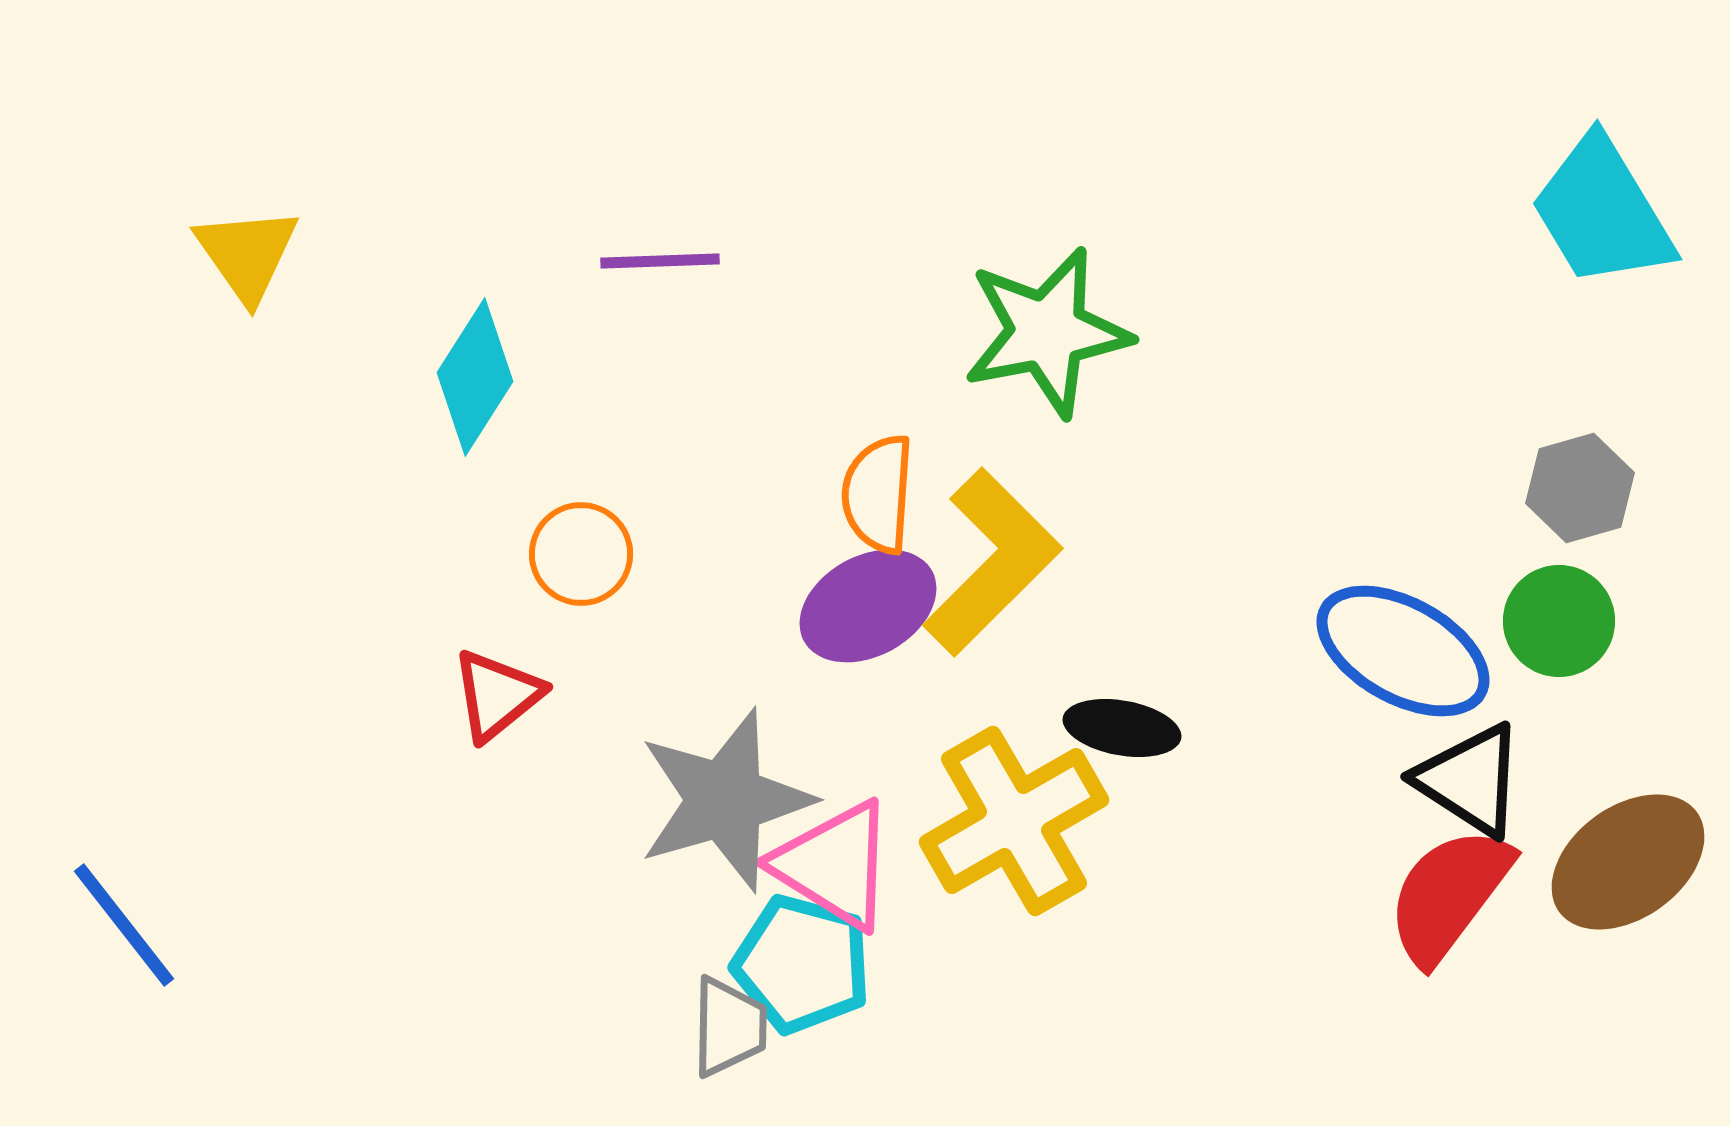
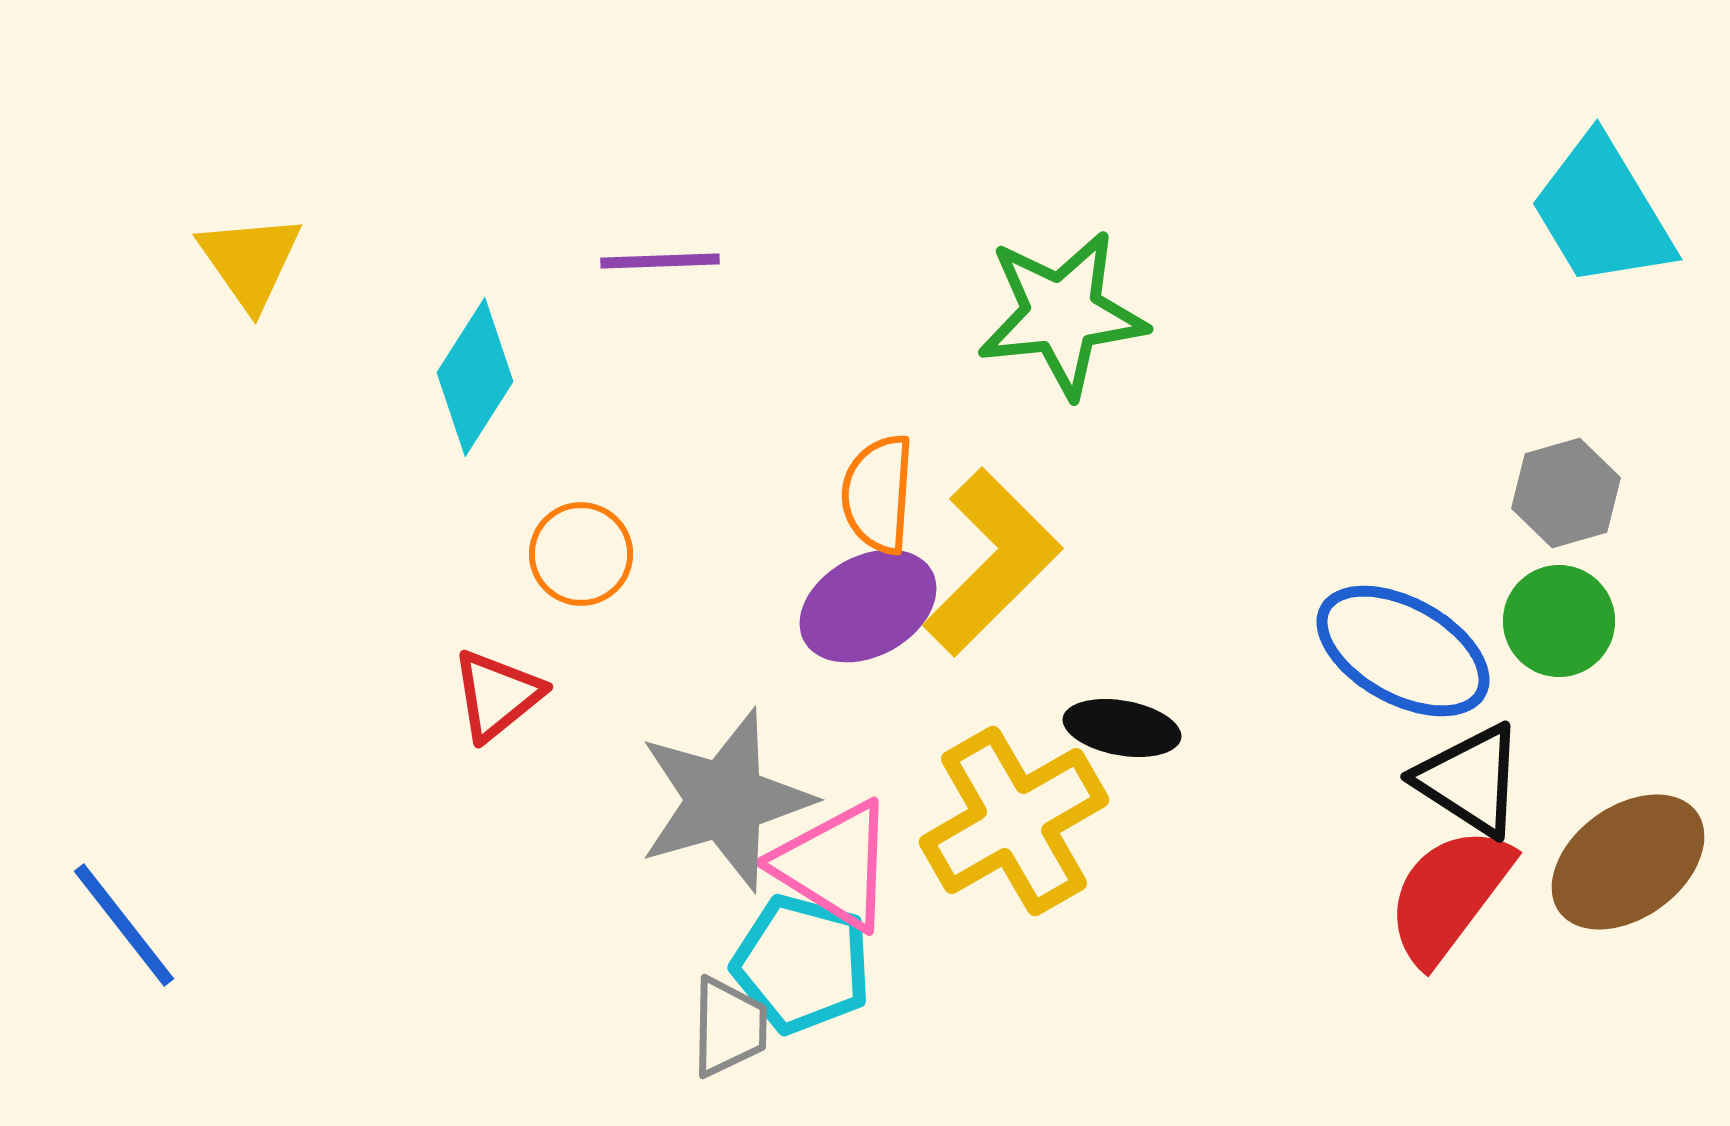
yellow triangle: moved 3 px right, 7 px down
green star: moved 15 px right, 18 px up; rotated 5 degrees clockwise
gray hexagon: moved 14 px left, 5 px down
